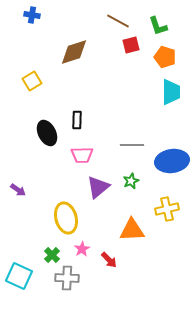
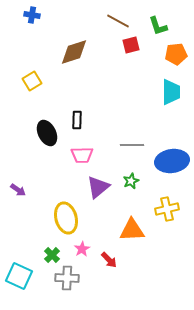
orange pentagon: moved 11 px right, 3 px up; rotated 25 degrees counterclockwise
